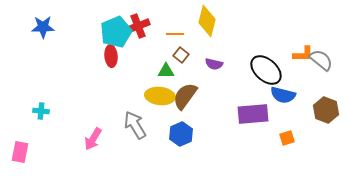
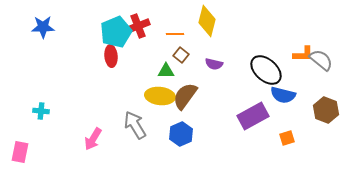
purple rectangle: moved 2 px down; rotated 24 degrees counterclockwise
